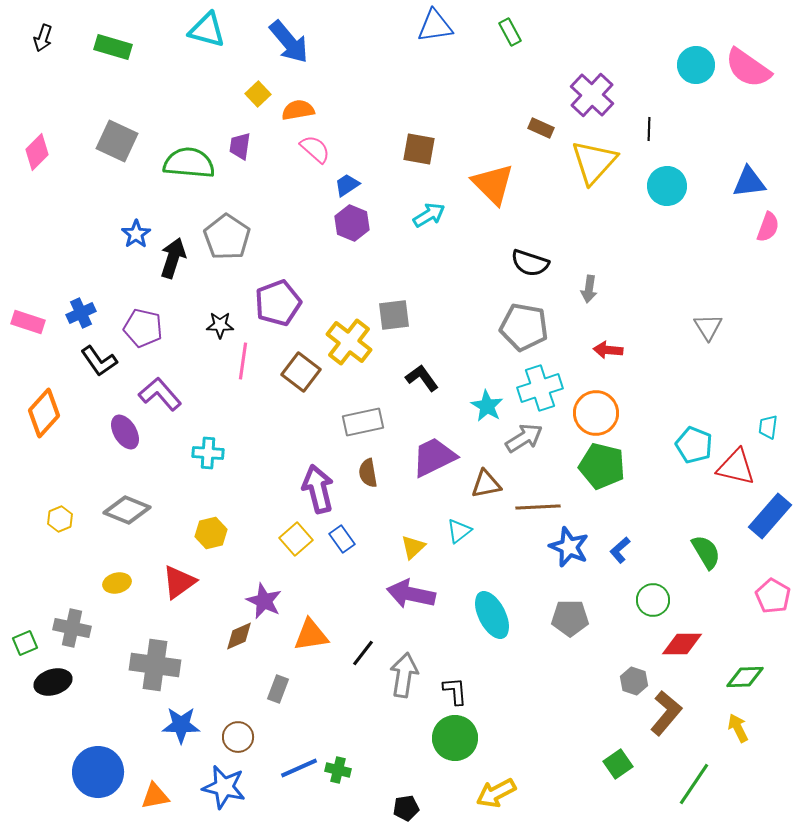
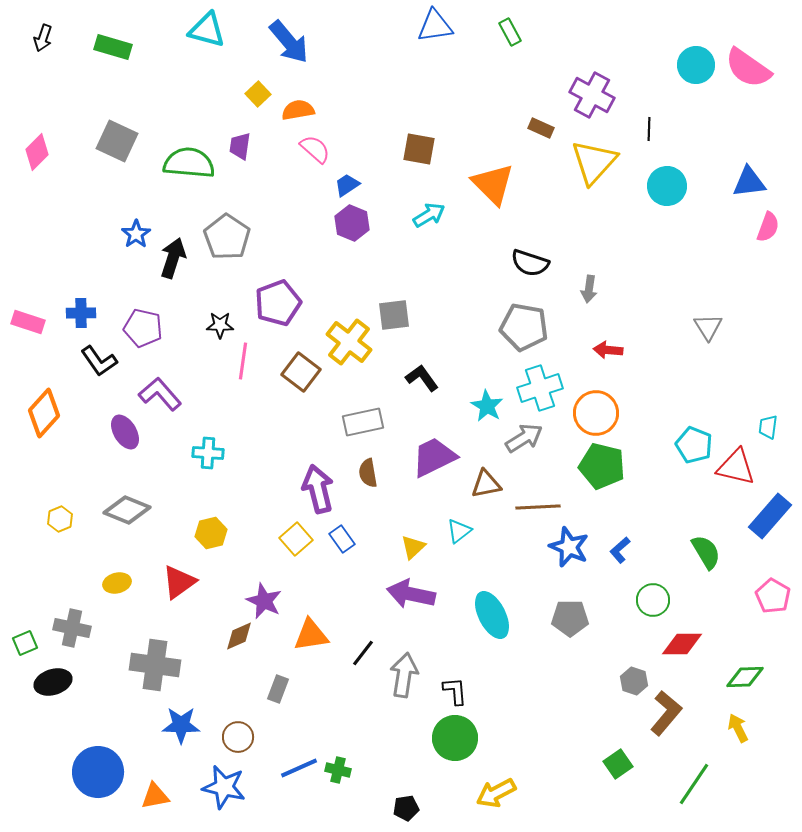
purple cross at (592, 95): rotated 15 degrees counterclockwise
blue cross at (81, 313): rotated 24 degrees clockwise
